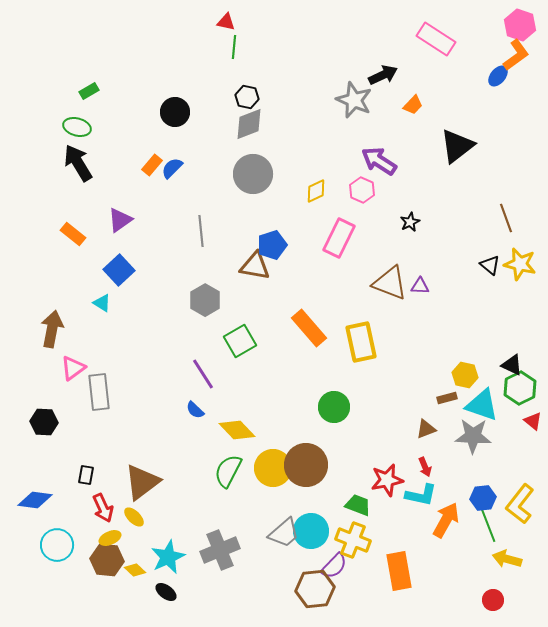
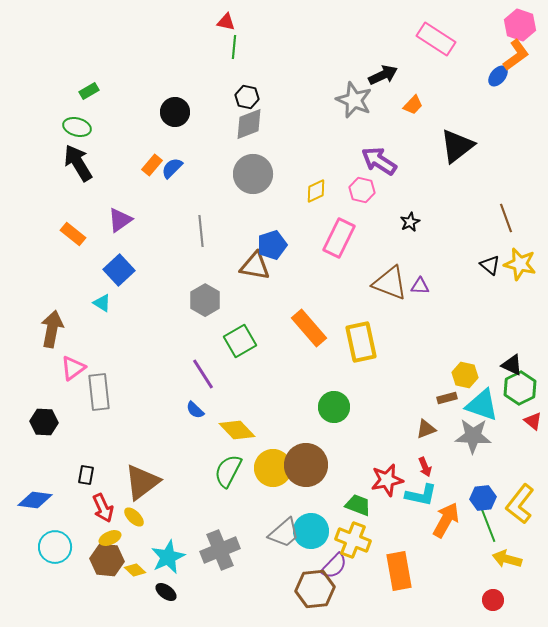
pink hexagon at (362, 190): rotated 10 degrees counterclockwise
cyan circle at (57, 545): moved 2 px left, 2 px down
